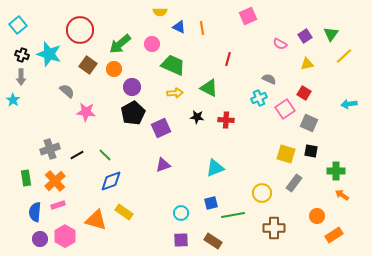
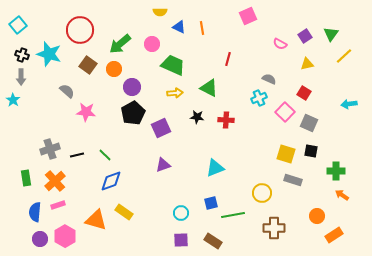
pink square at (285, 109): moved 3 px down; rotated 12 degrees counterclockwise
black line at (77, 155): rotated 16 degrees clockwise
gray rectangle at (294, 183): moved 1 px left, 3 px up; rotated 72 degrees clockwise
